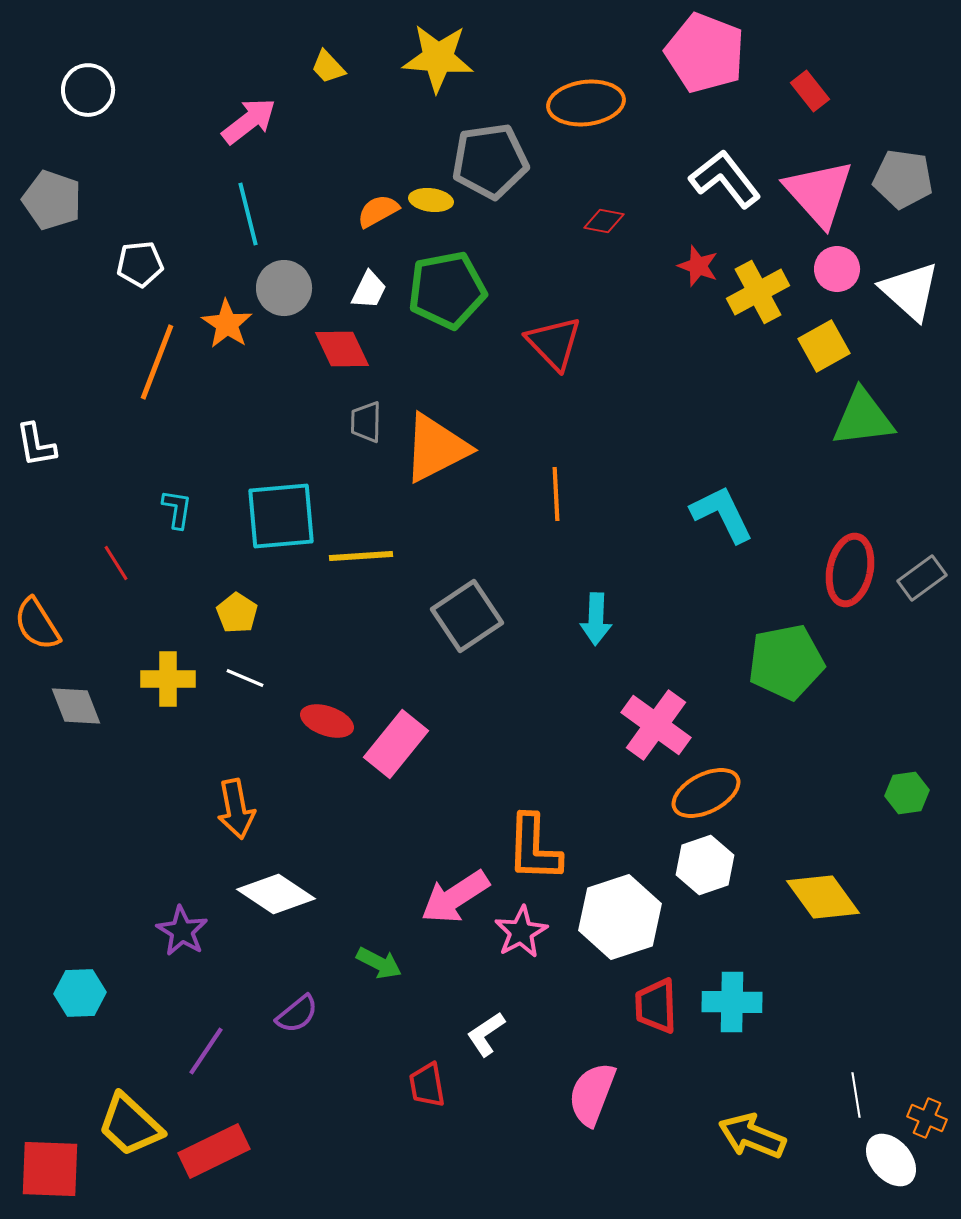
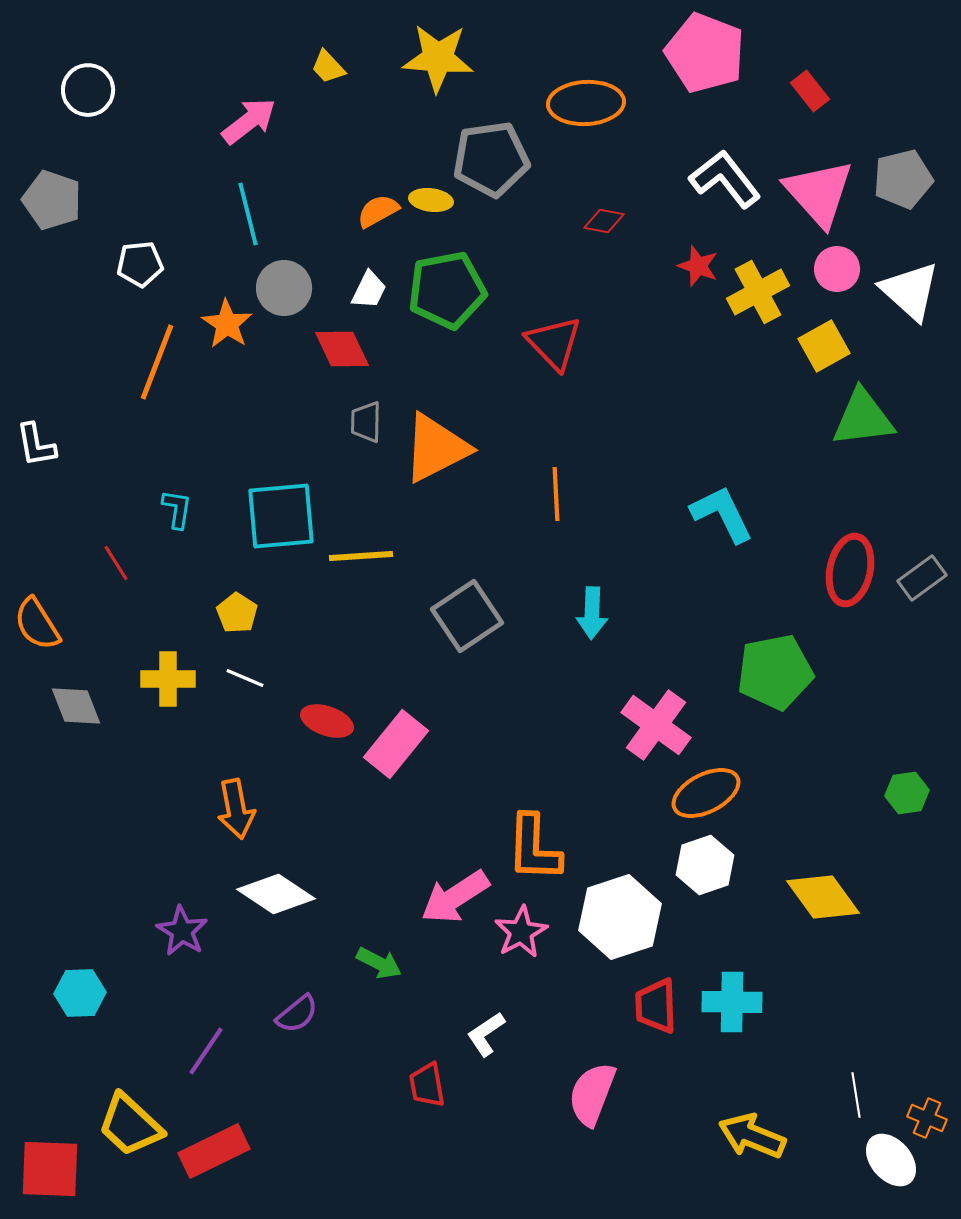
orange ellipse at (586, 103): rotated 4 degrees clockwise
gray pentagon at (490, 161): moved 1 px right, 2 px up
gray pentagon at (903, 179): rotated 22 degrees counterclockwise
cyan arrow at (596, 619): moved 4 px left, 6 px up
green pentagon at (786, 662): moved 11 px left, 10 px down
